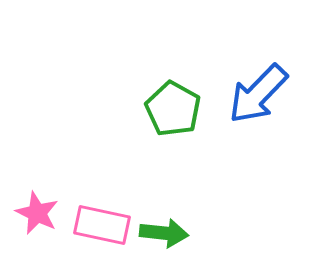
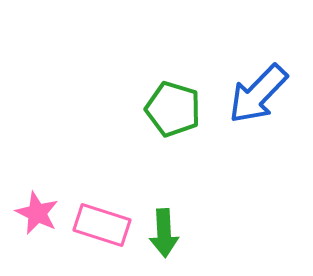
green pentagon: rotated 12 degrees counterclockwise
pink rectangle: rotated 6 degrees clockwise
green arrow: rotated 81 degrees clockwise
